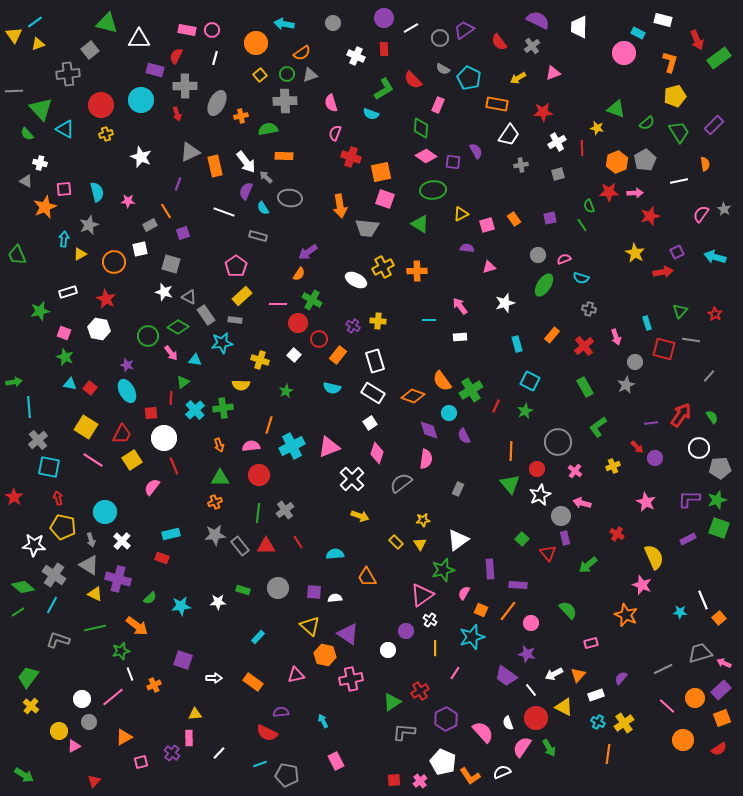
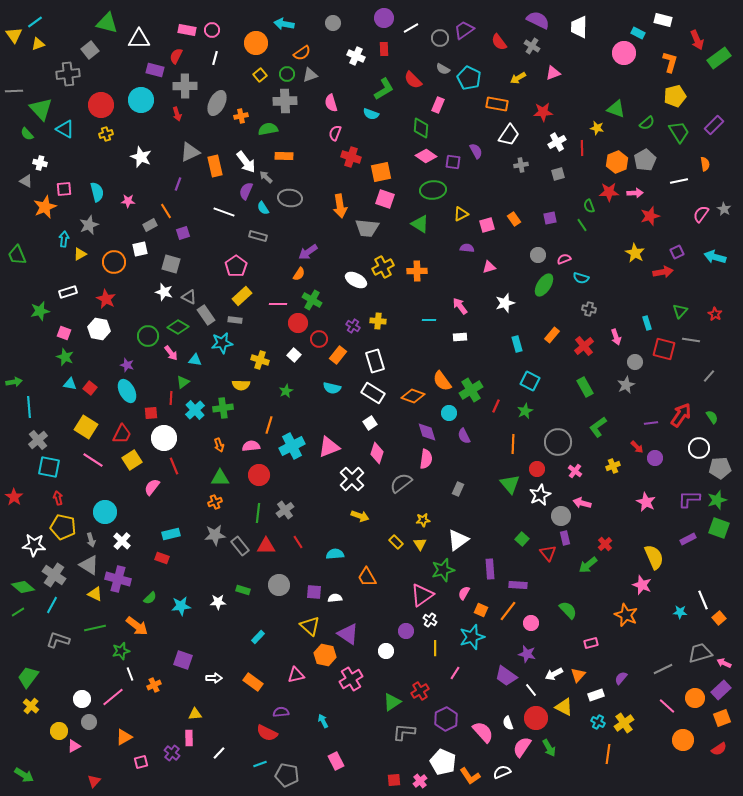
gray cross at (532, 46): rotated 21 degrees counterclockwise
purple diamond at (429, 430): moved 2 px left, 2 px down
orange line at (511, 451): moved 2 px right, 7 px up
red cross at (617, 534): moved 12 px left, 10 px down; rotated 16 degrees clockwise
gray circle at (278, 588): moved 1 px right, 3 px up
white circle at (388, 650): moved 2 px left, 1 px down
pink cross at (351, 679): rotated 20 degrees counterclockwise
